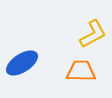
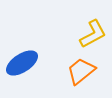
orange trapezoid: rotated 40 degrees counterclockwise
